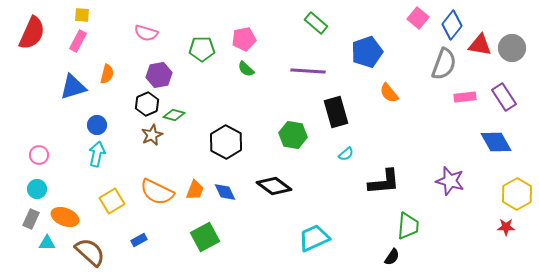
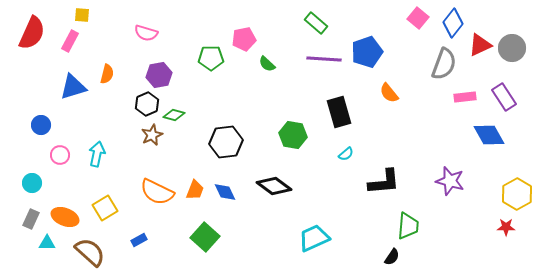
blue diamond at (452, 25): moved 1 px right, 2 px up
pink rectangle at (78, 41): moved 8 px left
red triangle at (480, 45): rotated 35 degrees counterclockwise
green pentagon at (202, 49): moved 9 px right, 9 px down
green semicircle at (246, 69): moved 21 px right, 5 px up
purple line at (308, 71): moved 16 px right, 12 px up
black rectangle at (336, 112): moved 3 px right
blue circle at (97, 125): moved 56 px left
black hexagon at (226, 142): rotated 24 degrees clockwise
blue diamond at (496, 142): moved 7 px left, 7 px up
pink circle at (39, 155): moved 21 px right
cyan circle at (37, 189): moved 5 px left, 6 px up
yellow square at (112, 201): moved 7 px left, 7 px down
green square at (205, 237): rotated 20 degrees counterclockwise
